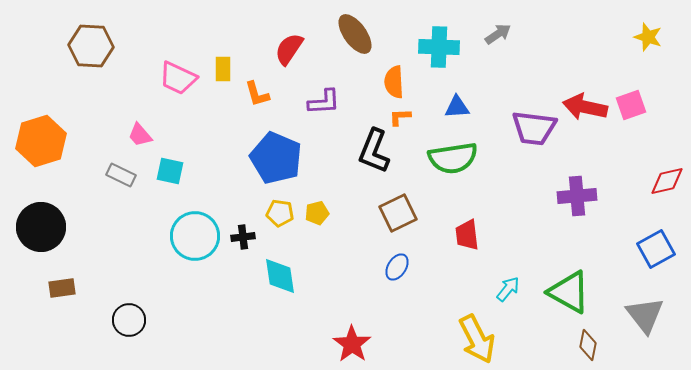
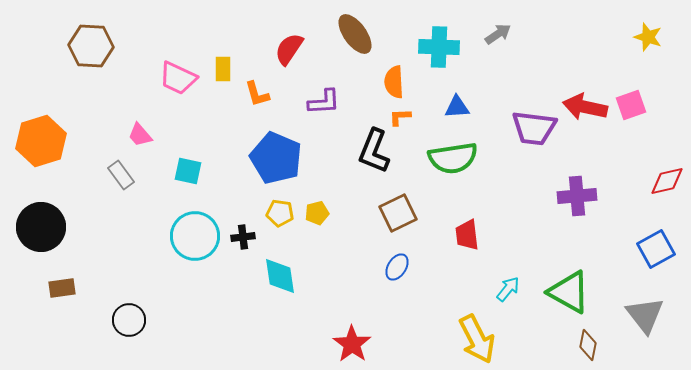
cyan square at (170, 171): moved 18 px right
gray rectangle at (121, 175): rotated 28 degrees clockwise
